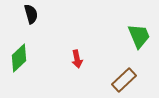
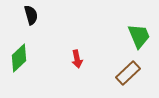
black semicircle: moved 1 px down
brown rectangle: moved 4 px right, 7 px up
